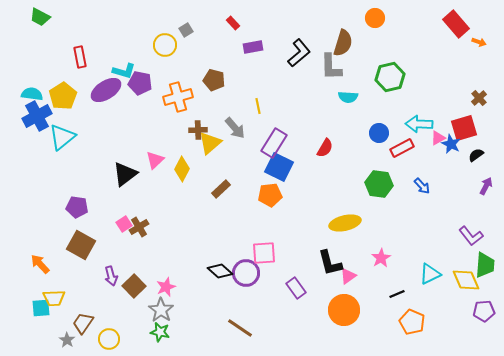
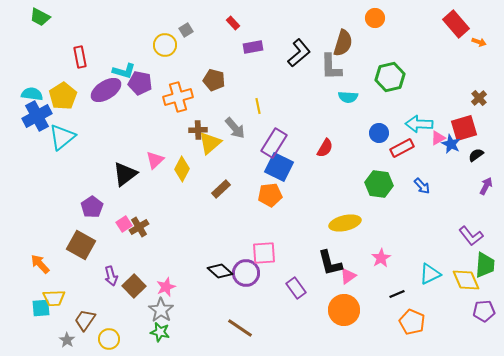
purple pentagon at (77, 207): moved 15 px right; rotated 30 degrees clockwise
brown trapezoid at (83, 323): moved 2 px right, 3 px up
